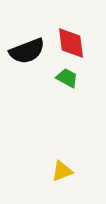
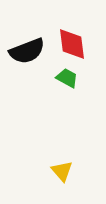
red diamond: moved 1 px right, 1 px down
yellow triangle: rotated 50 degrees counterclockwise
